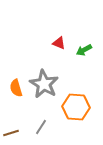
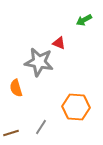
green arrow: moved 30 px up
gray star: moved 5 px left, 22 px up; rotated 20 degrees counterclockwise
